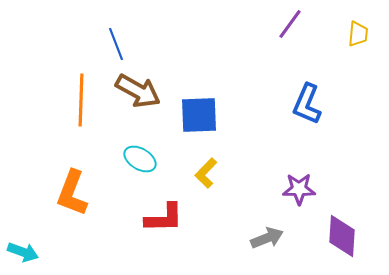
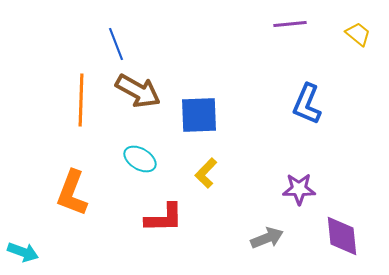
purple line: rotated 48 degrees clockwise
yellow trapezoid: rotated 56 degrees counterclockwise
purple diamond: rotated 9 degrees counterclockwise
